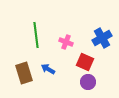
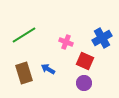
green line: moved 12 px left; rotated 65 degrees clockwise
red square: moved 1 px up
purple circle: moved 4 px left, 1 px down
